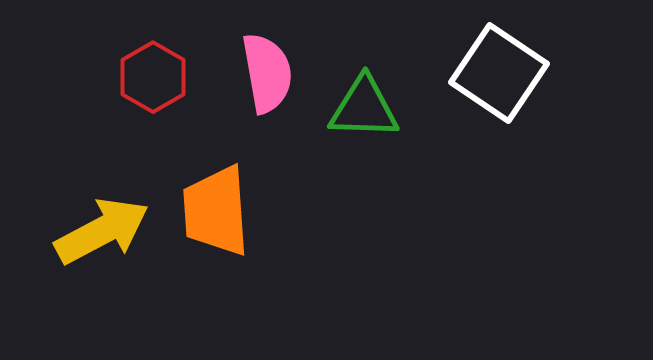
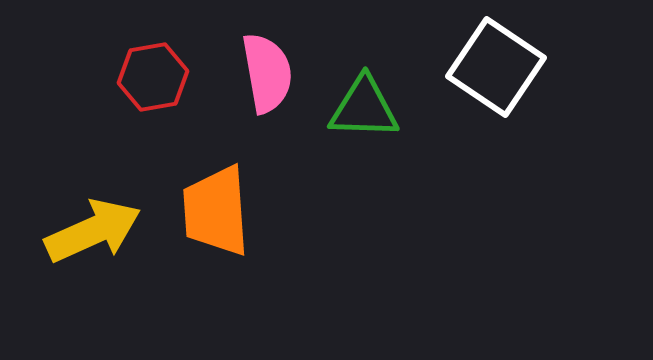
white square: moved 3 px left, 6 px up
red hexagon: rotated 20 degrees clockwise
yellow arrow: moved 9 px left; rotated 4 degrees clockwise
